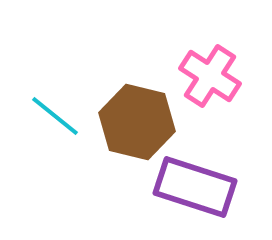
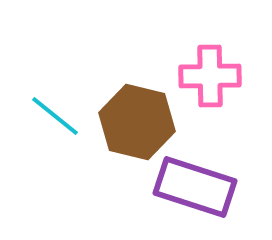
pink cross: rotated 34 degrees counterclockwise
